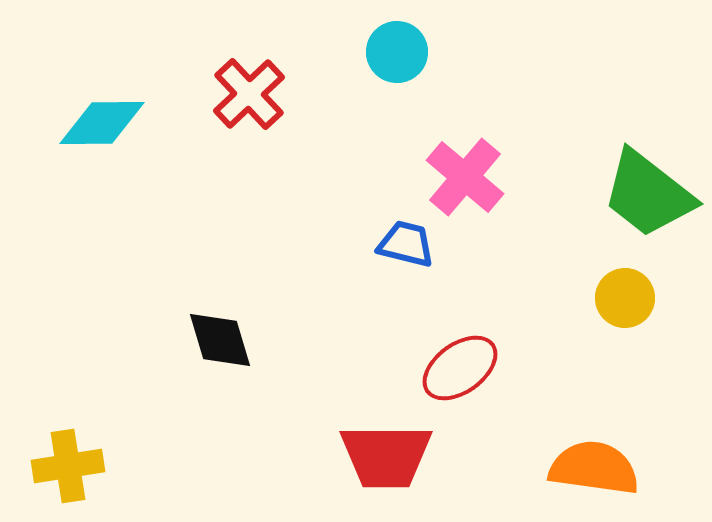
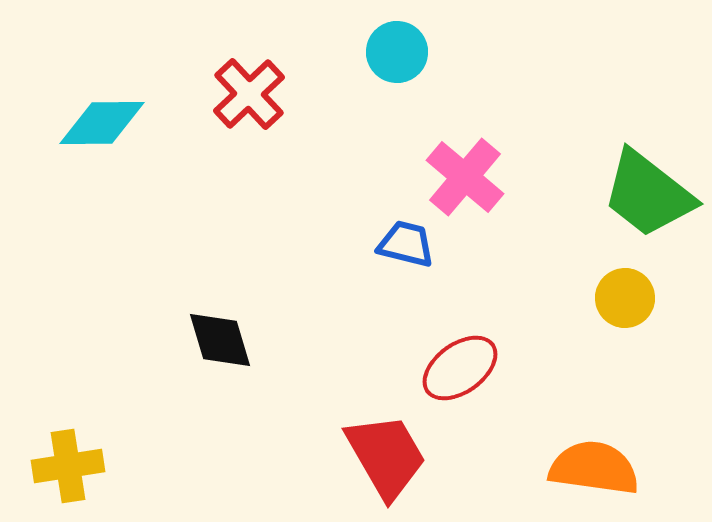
red trapezoid: rotated 120 degrees counterclockwise
